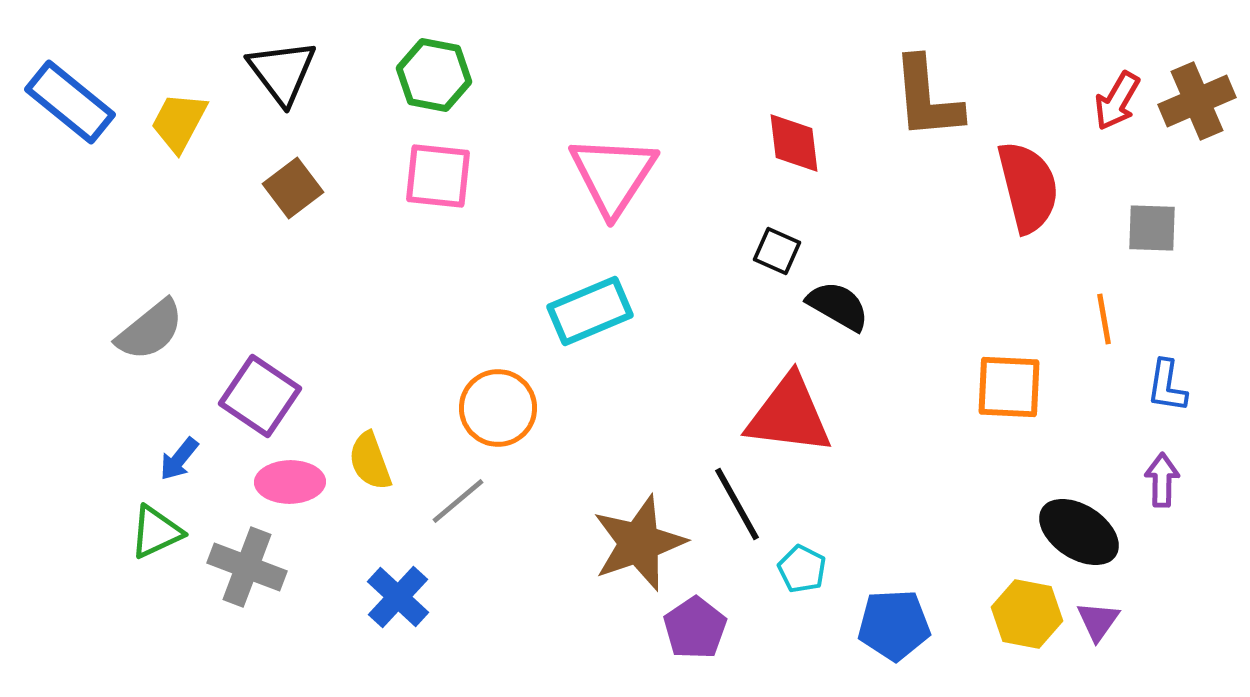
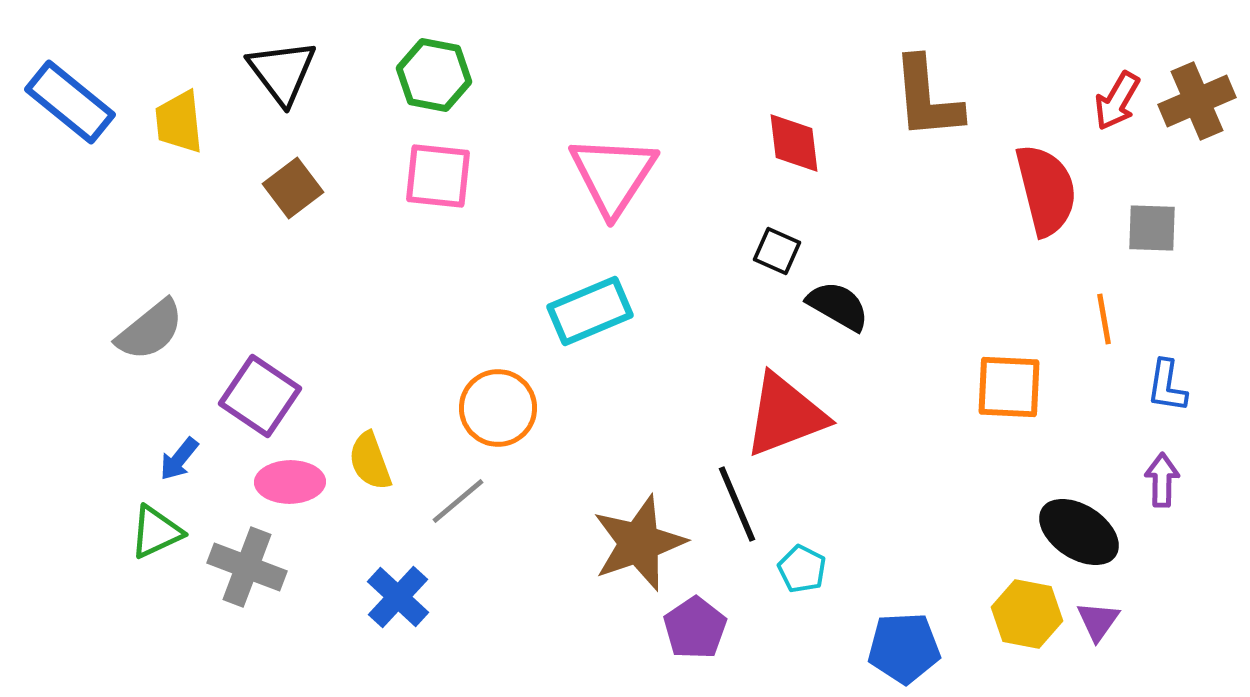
yellow trapezoid: rotated 34 degrees counterclockwise
red semicircle: moved 18 px right, 3 px down
red triangle: moved 4 px left; rotated 28 degrees counterclockwise
black line: rotated 6 degrees clockwise
blue pentagon: moved 10 px right, 23 px down
